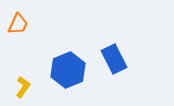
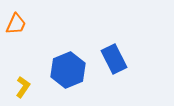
orange trapezoid: moved 2 px left
